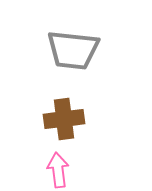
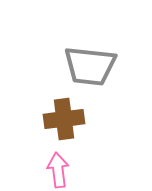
gray trapezoid: moved 17 px right, 16 px down
